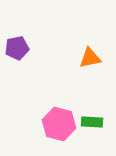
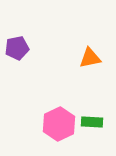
pink hexagon: rotated 20 degrees clockwise
